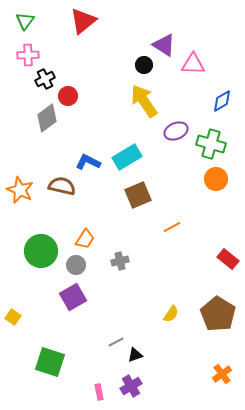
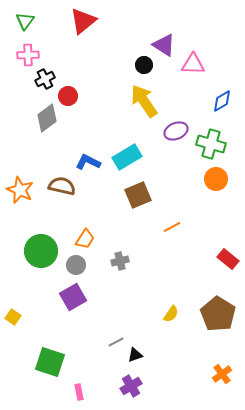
pink rectangle: moved 20 px left
